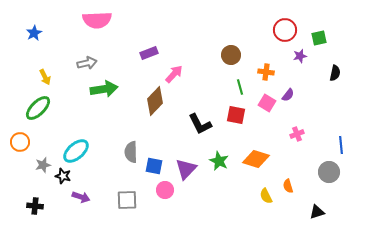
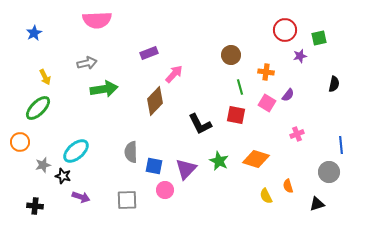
black semicircle: moved 1 px left, 11 px down
black triangle: moved 8 px up
